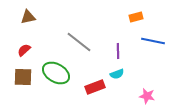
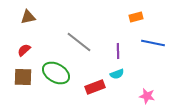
blue line: moved 2 px down
